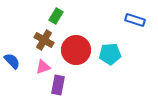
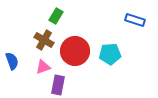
red circle: moved 1 px left, 1 px down
blue semicircle: rotated 24 degrees clockwise
